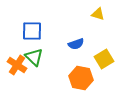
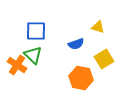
yellow triangle: moved 13 px down
blue square: moved 4 px right
green triangle: moved 1 px left, 2 px up
